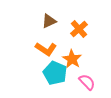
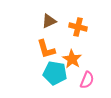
orange cross: moved 1 px left, 2 px up; rotated 36 degrees counterclockwise
orange L-shape: rotated 40 degrees clockwise
cyan pentagon: rotated 15 degrees counterclockwise
pink semicircle: moved 2 px up; rotated 66 degrees clockwise
